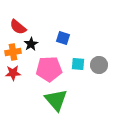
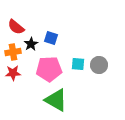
red semicircle: moved 2 px left
blue square: moved 12 px left
green triangle: rotated 20 degrees counterclockwise
